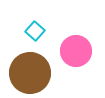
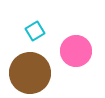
cyan square: rotated 18 degrees clockwise
